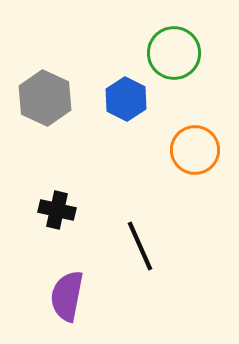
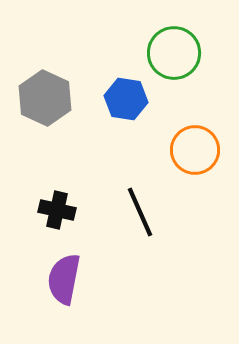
blue hexagon: rotated 18 degrees counterclockwise
black line: moved 34 px up
purple semicircle: moved 3 px left, 17 px up
